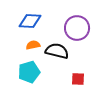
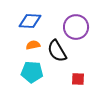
purple circle: moved 1 px left, 1 px up
black semicircle: rotated 135 degrees counterclockwise
cyan pentagon: moved 3 px right; rotated 20 degrees clockwise
